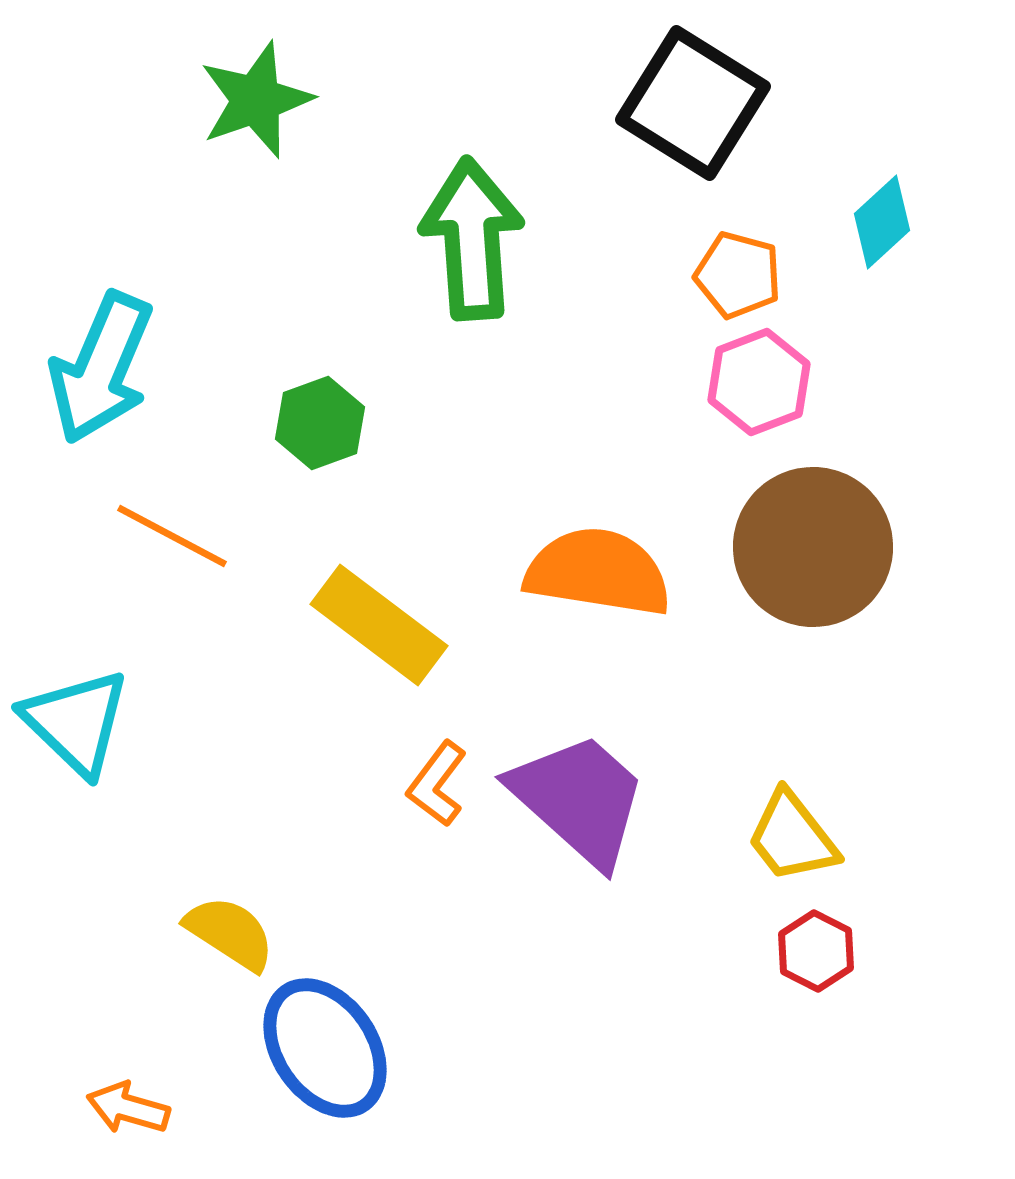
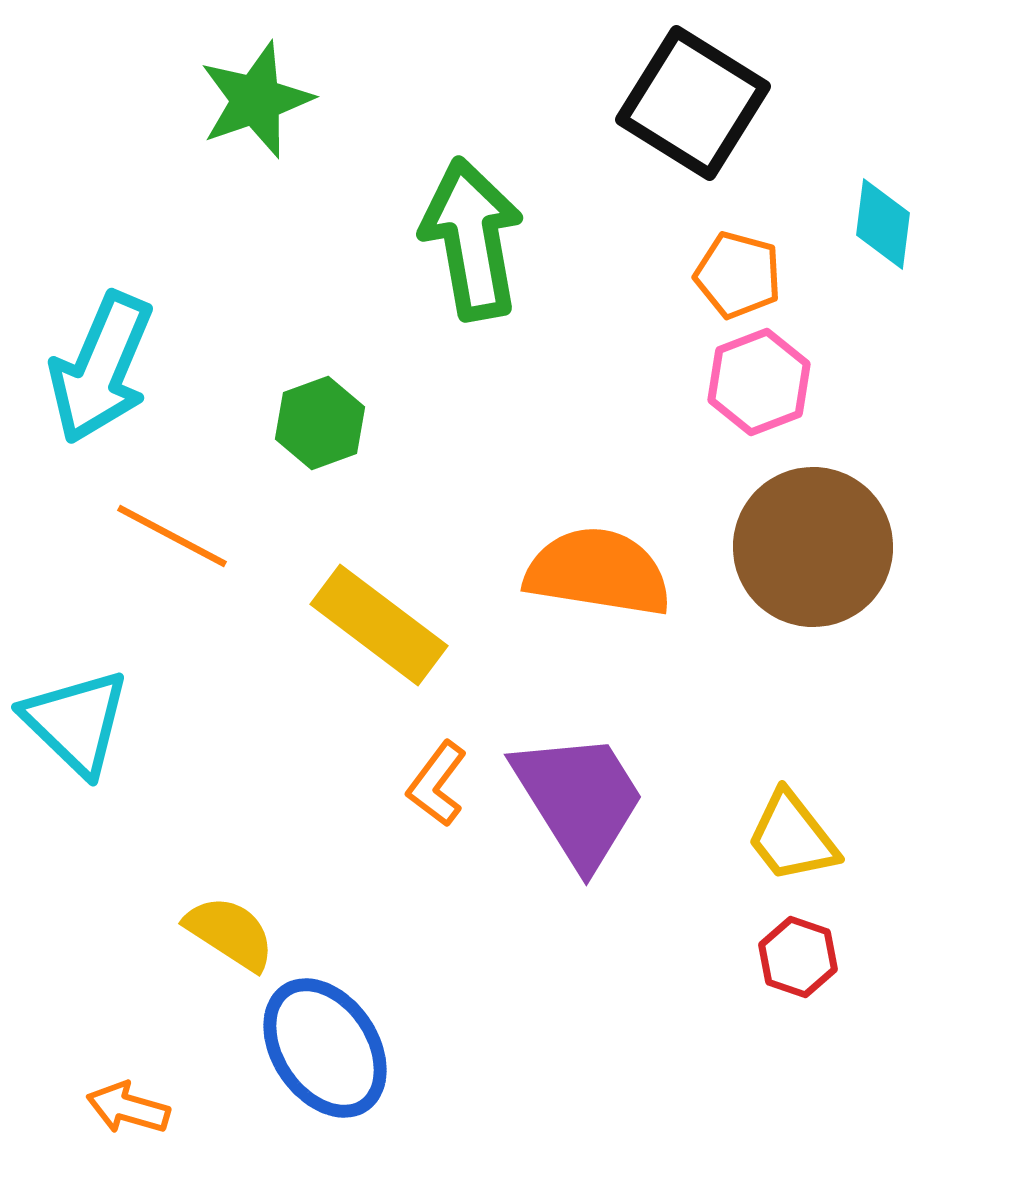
cyan diamond: moved 1 px right, 2 px down; rotated 40 degrees counterclockwise
green arrow: rotated 6 degrees counterclockwise
purple trapezoid: rotated 16 degrees clockwise
red hexagon: moved 18 px left, 6 px down; rotated 8 degrees counterclockwise
